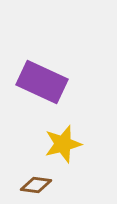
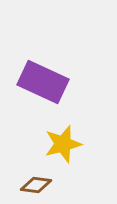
purple rectangle: moved 1 px right
